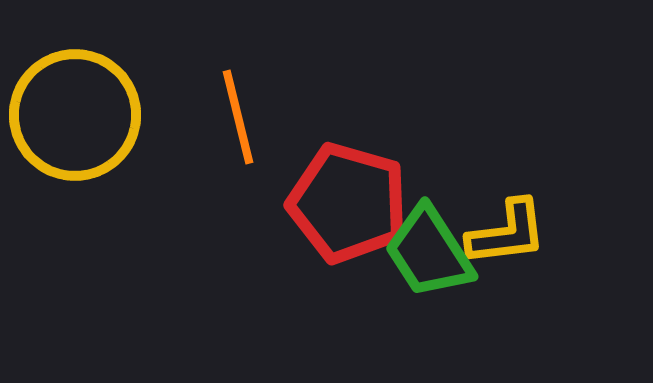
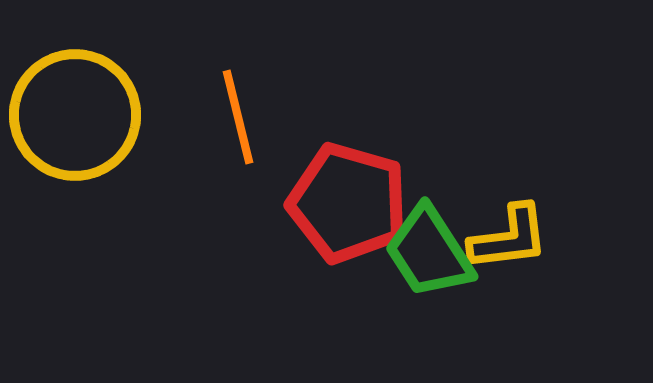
yellow L-shape: moved 2 px right, 5 px down
